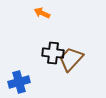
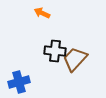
black cross: moved 2 px right, 2 px up
brown trapezoid: moved 4 px right
